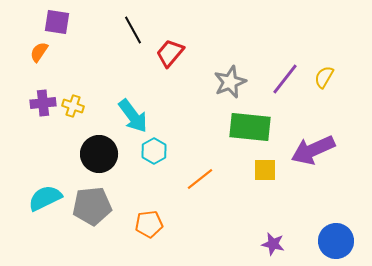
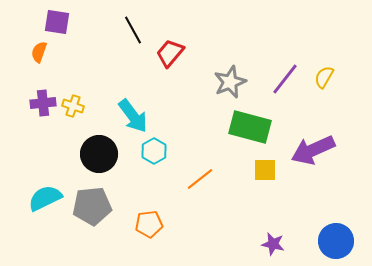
orange semicircle: rotated 15 degrees counterclockwise
green rectangle: rotated 9 degrees clockwise
